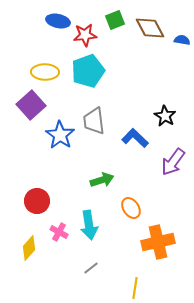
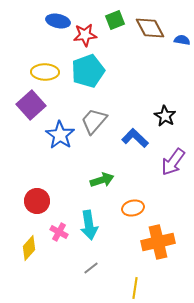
gray trapezoid: rotated 48 degrees clockwise
orange ellipse: moved 2 px right; rotated 70 degrees counterclockwise
